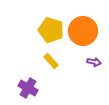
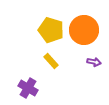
orange circle: moved 1 px right, 1 px up
